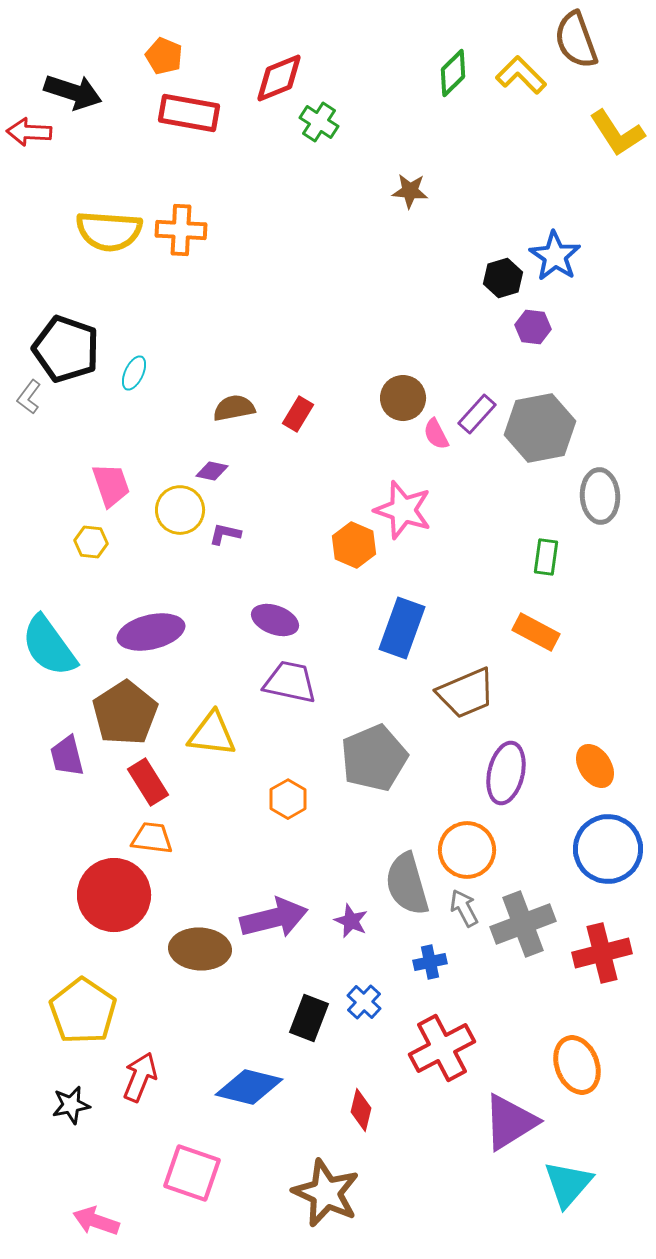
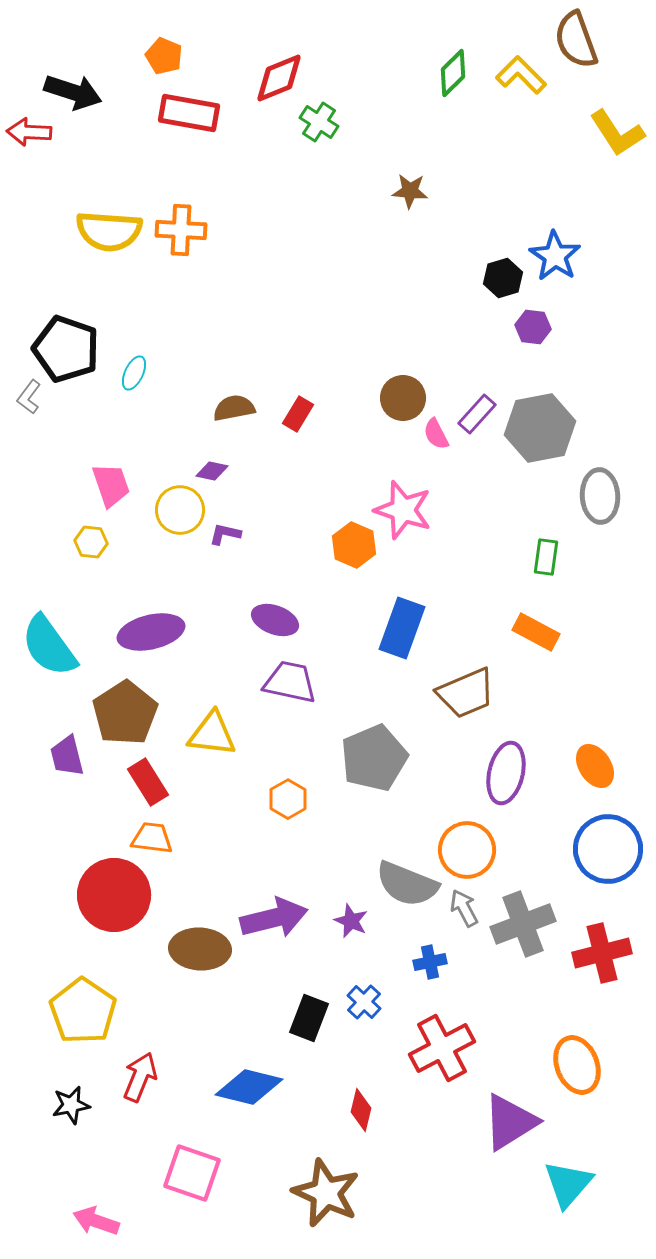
gray semicircle at (407, 884): rotated 52 degrees counterclockwise
